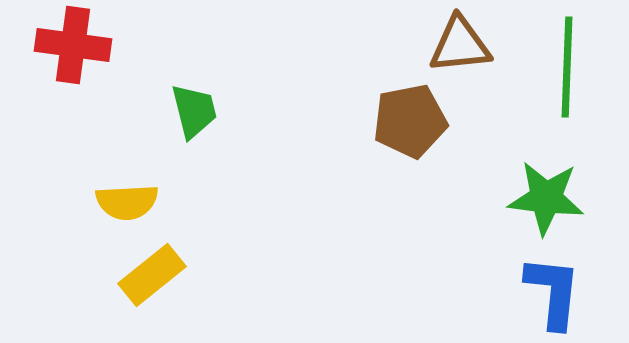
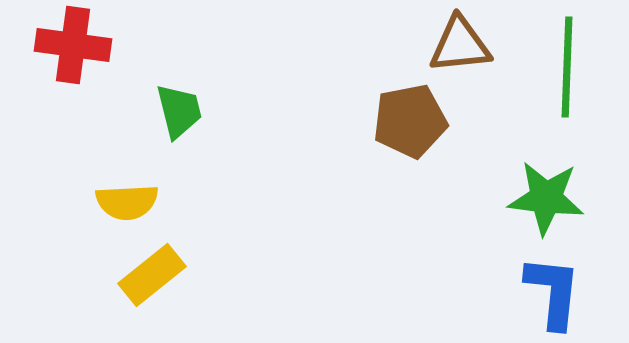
green trapezoid: moved 15 px left
